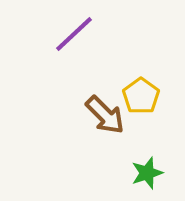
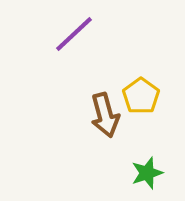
brown arrow: rotated 30 degrees clockwise
